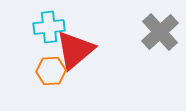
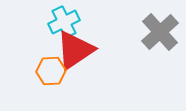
cyan cross: moved 15 px right, 5 px up; rotated 20 degrees counterclockwise
red triangle: rotated 6 degrees clockwise
